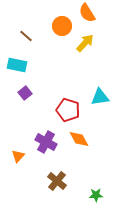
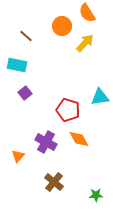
brown cross: moved 3 px left, 1 px down
